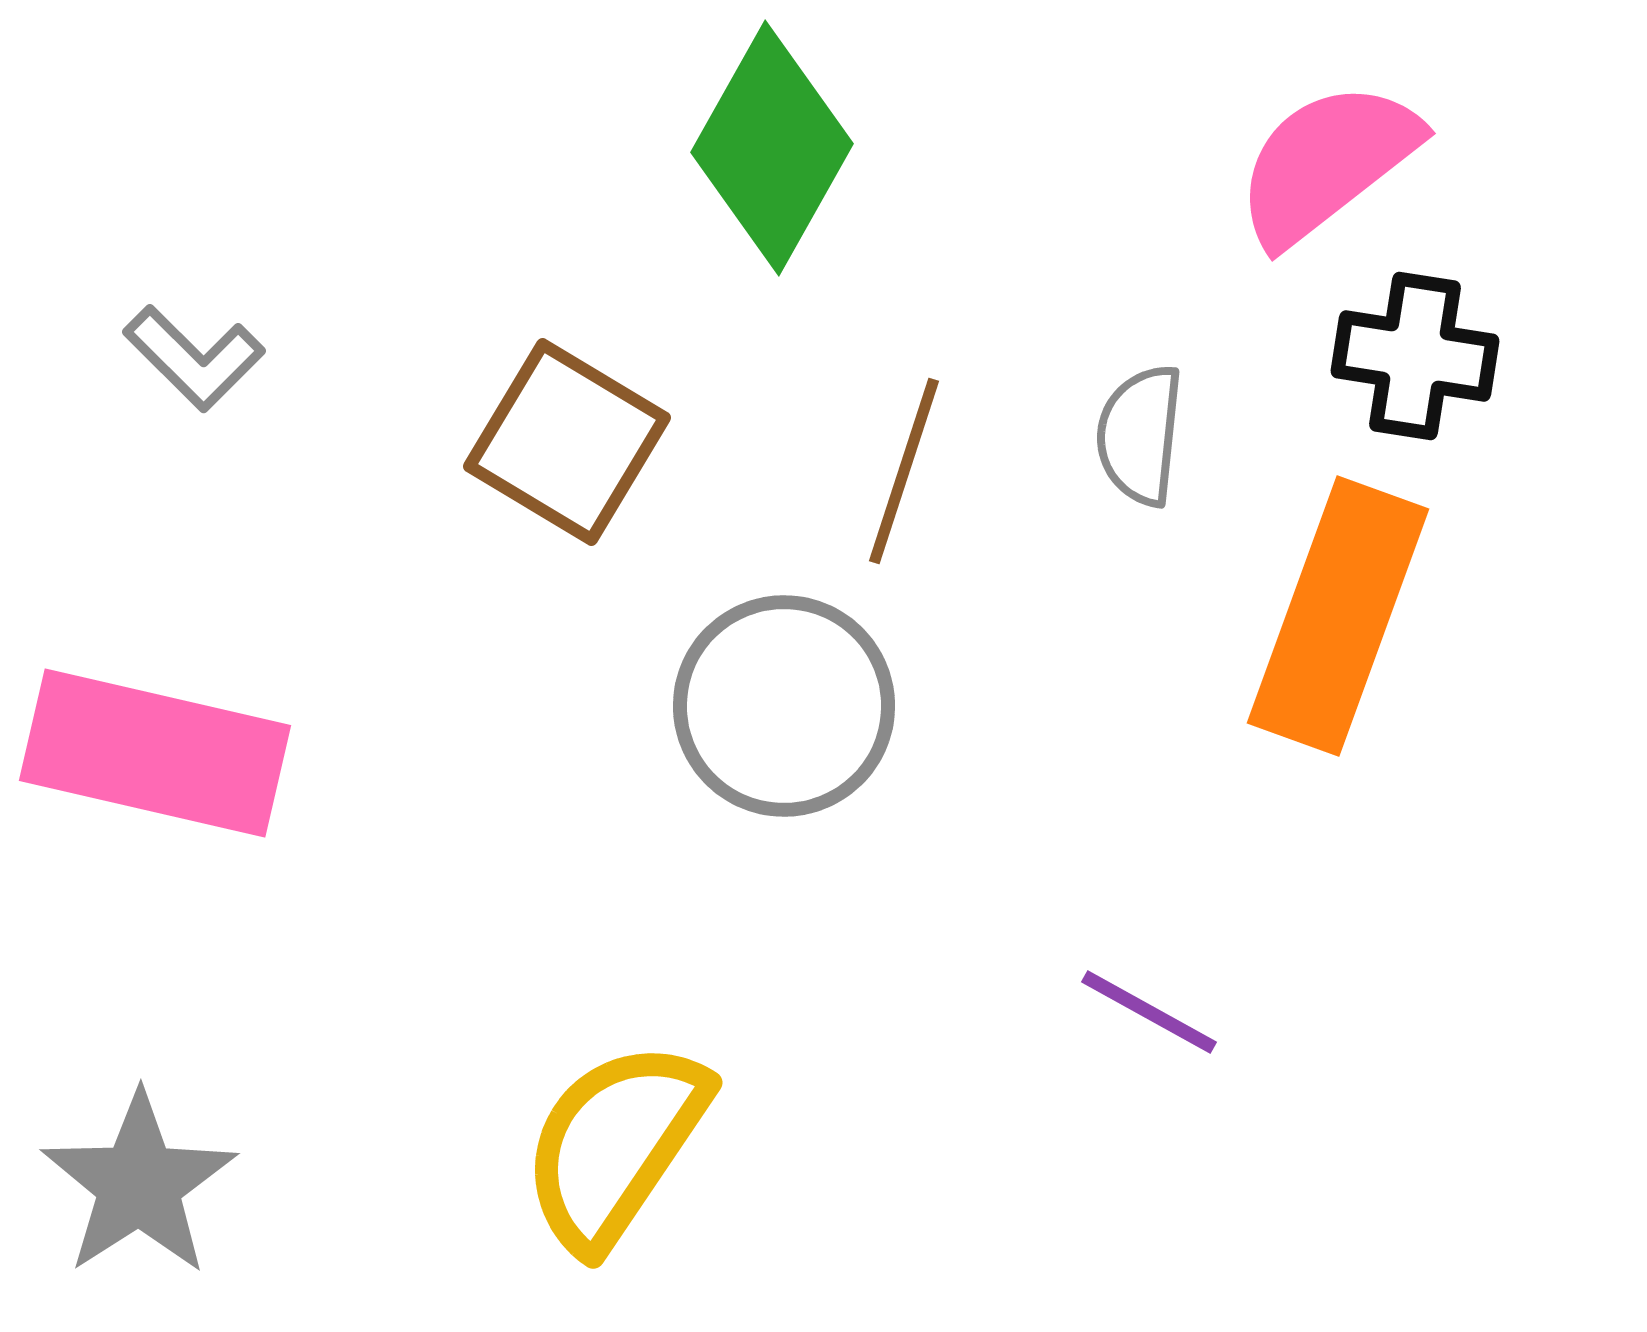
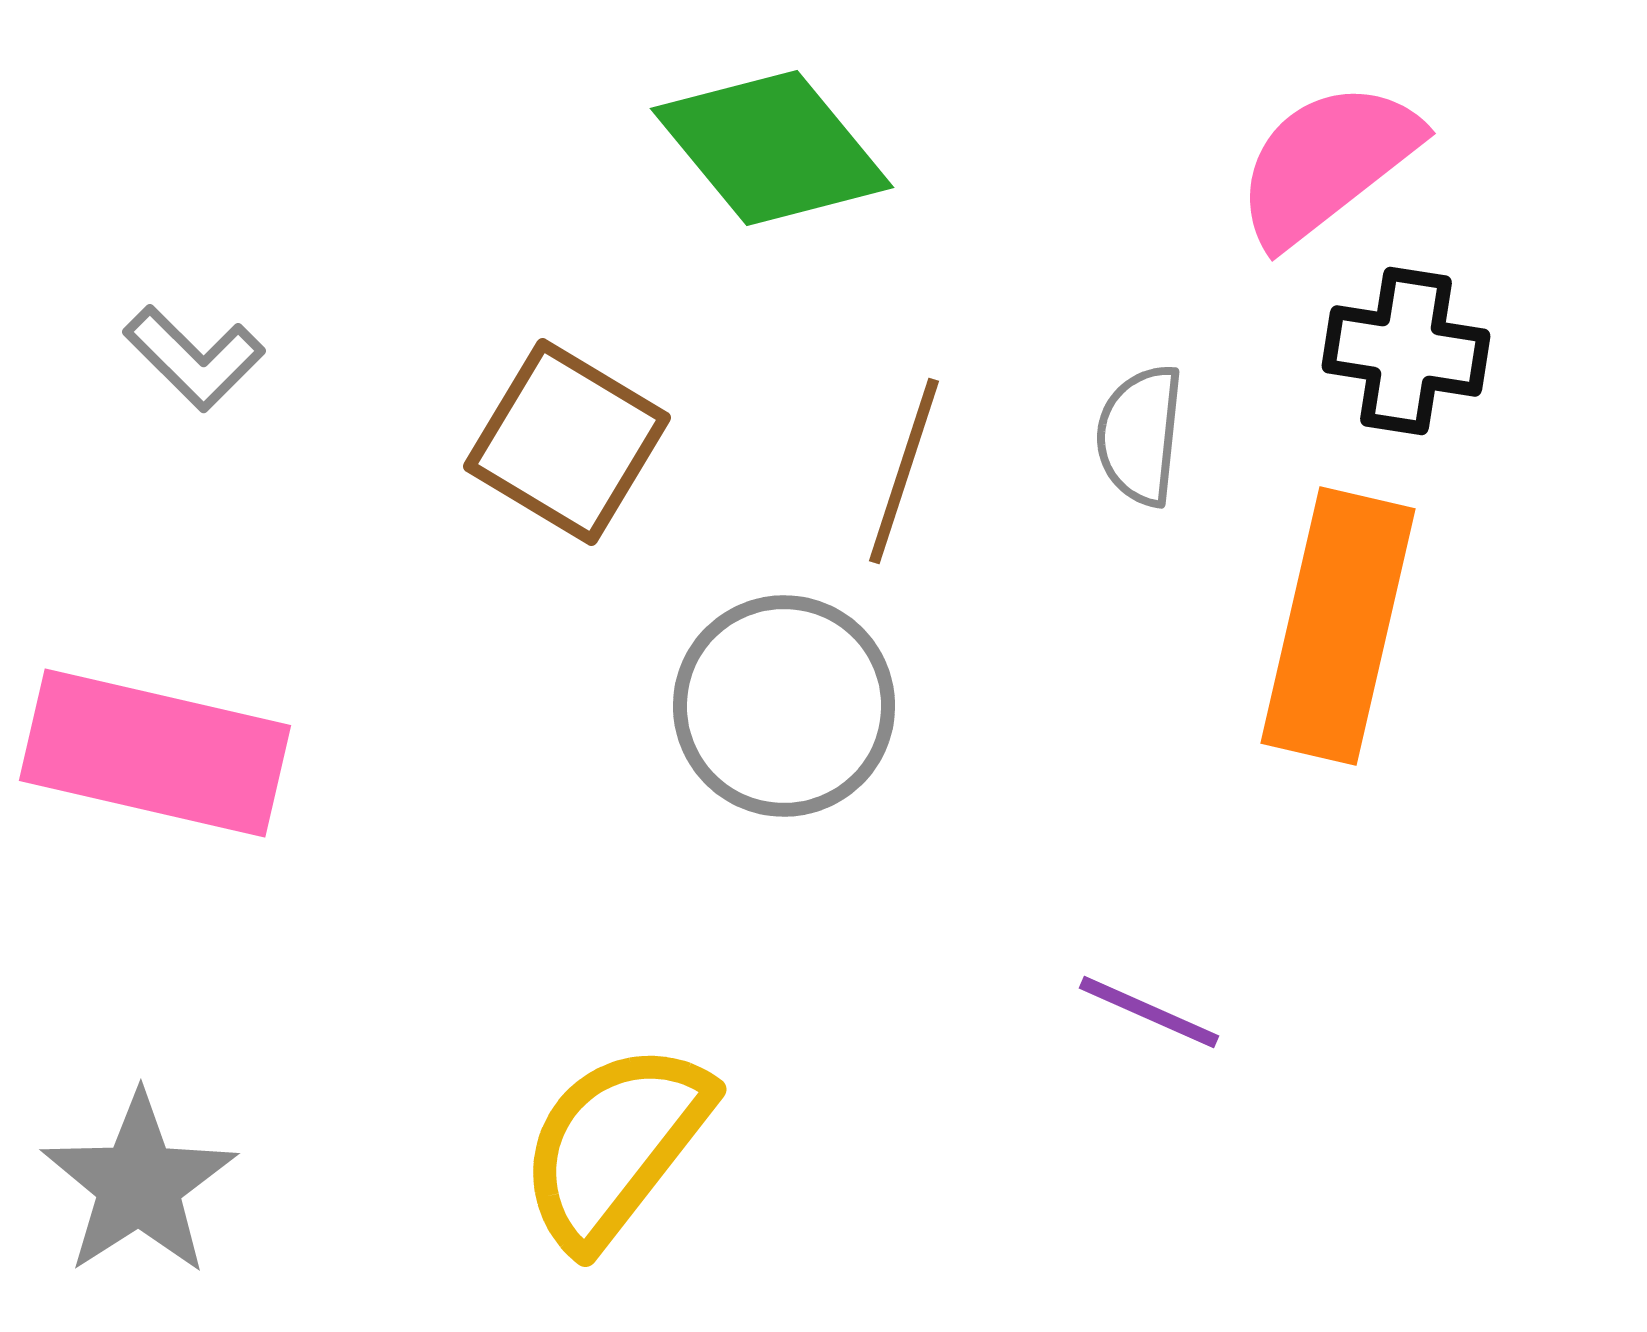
green diamond: rotated 69 degrees counterclockwise
black cross: moved 9 px left, 5 px up
orange rectangle: moved 10 px down; rotated 7 degrees counterclockwise
purple line: rotated 5 degrees counterclockwise
yellow semicircle: rotated 4 degrees clockwise
